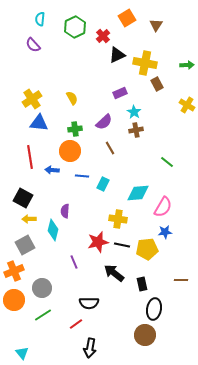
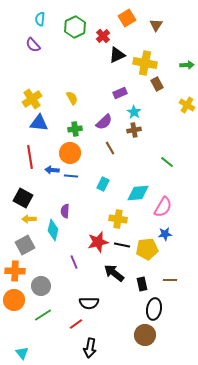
brown cross at (136, 130): moved 2 px left
orange circle at (70, 151): moved 2 px down
blue line at (82, 176): moved 11 px left
blue star at (165, 232): moved 2 px down
orange cross at (14, 271): moved 1 px right; rotated 24 degrees clockwise
brown line at (181, 280): moved 11 px left
gray circle at (42, 288): moved 1 px left, 2 px up
